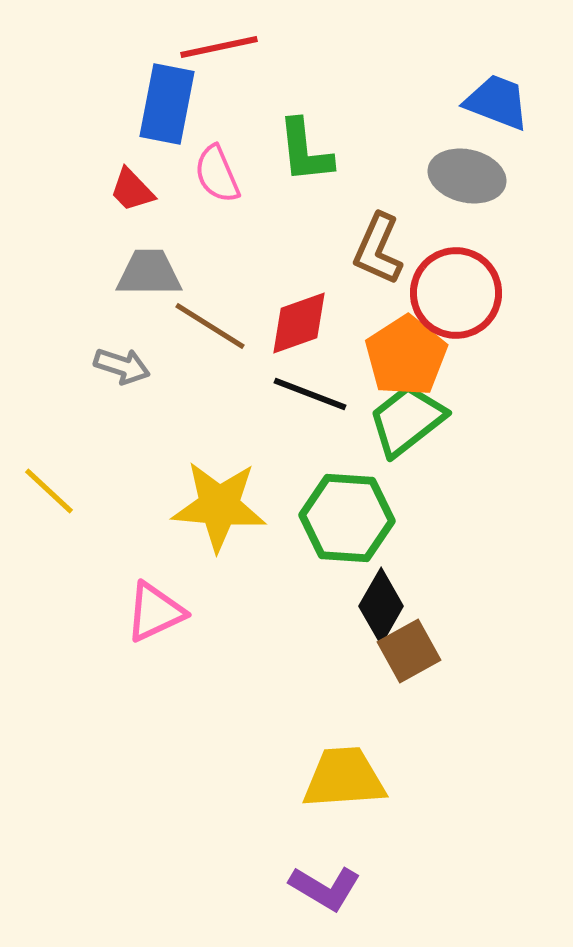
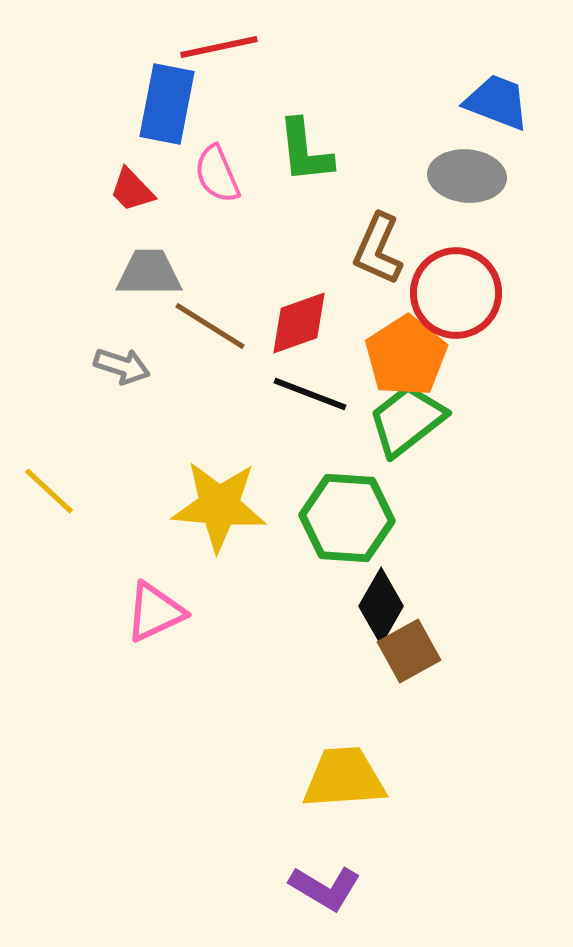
gray ellipse: rotated 8 degrees counterclockwise
